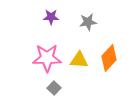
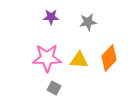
gray square: rotated 16 degrees counterclockwise
